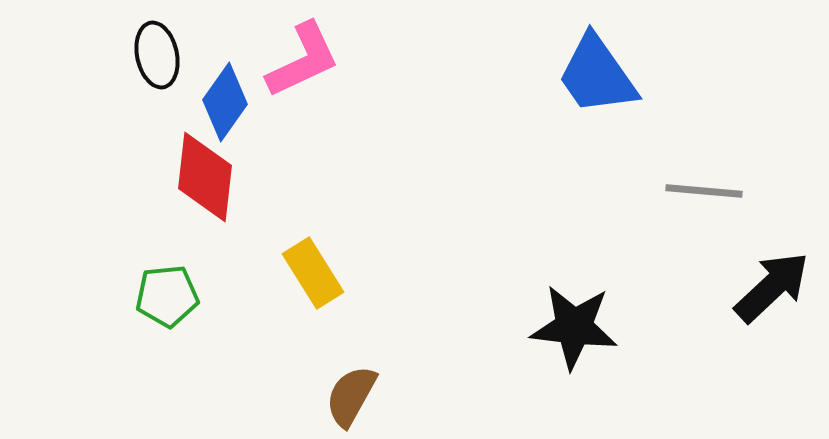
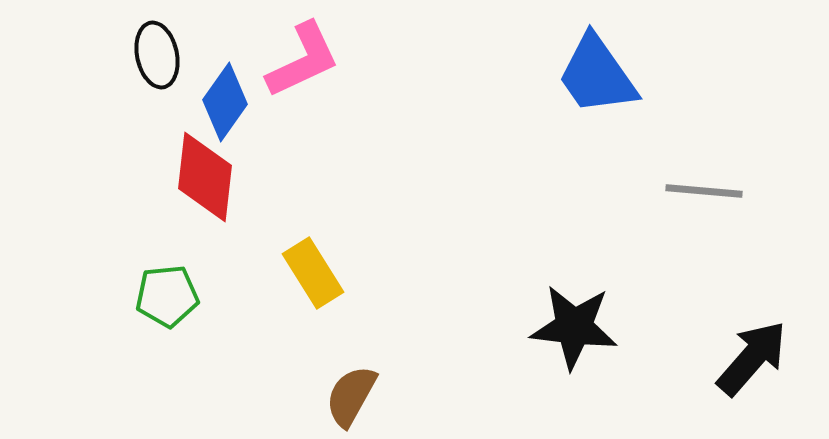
black arrow: moved 20 px left, 71 px down; rotated 6 degrees counterclockwise
